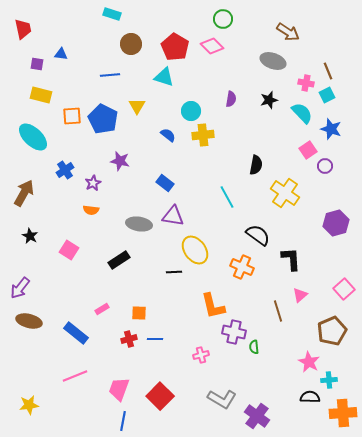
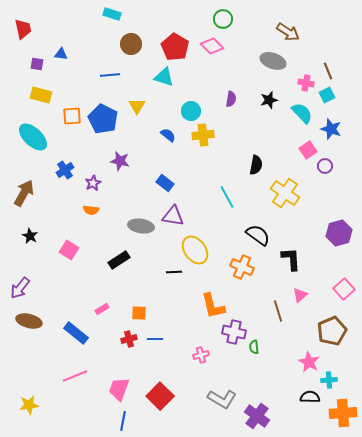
purple hexagon at (336, 223): moved 3 px right, 10 px down
gray ellipse at (139, 224): moved 2 px right, 2 px down
